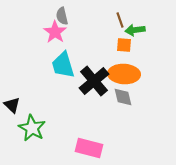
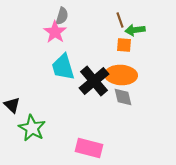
gray semicircle: rotated 150 degrees counterclockwise
cyan trapezoid: moved 2 px down
orange ellipse: moved 3 px left, 1 px down
